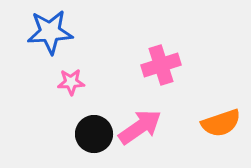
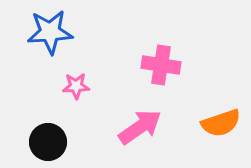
pink cross: rotated 27 degrees clockwise
pink star: moved 5 px right, 4 px down
black circle: moved 46 px left, 8 px down
